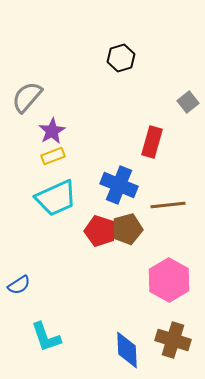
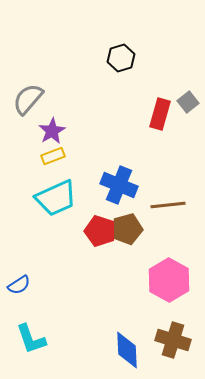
gray semicircle: moved 1 px right, 2 px down
red rectangle: moved 8 px right, 28 px up
cyan L-shape: moved 15 px left, 2 px down
